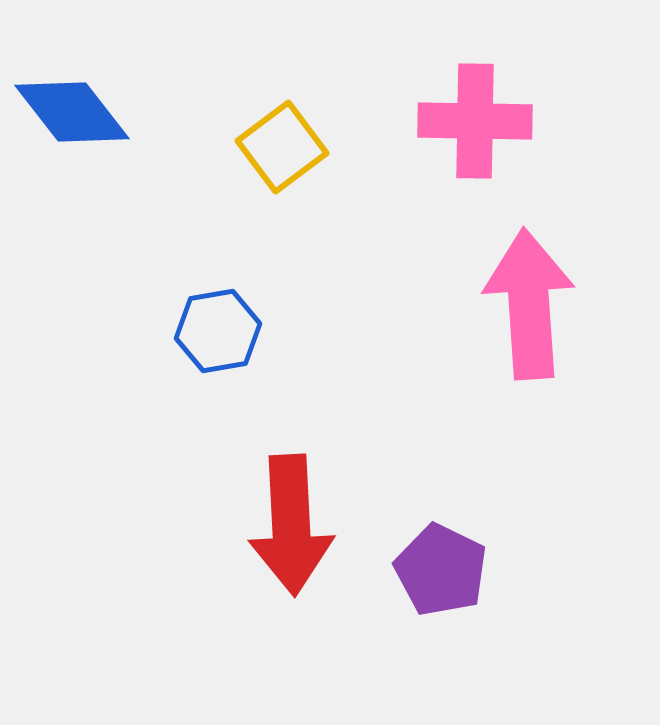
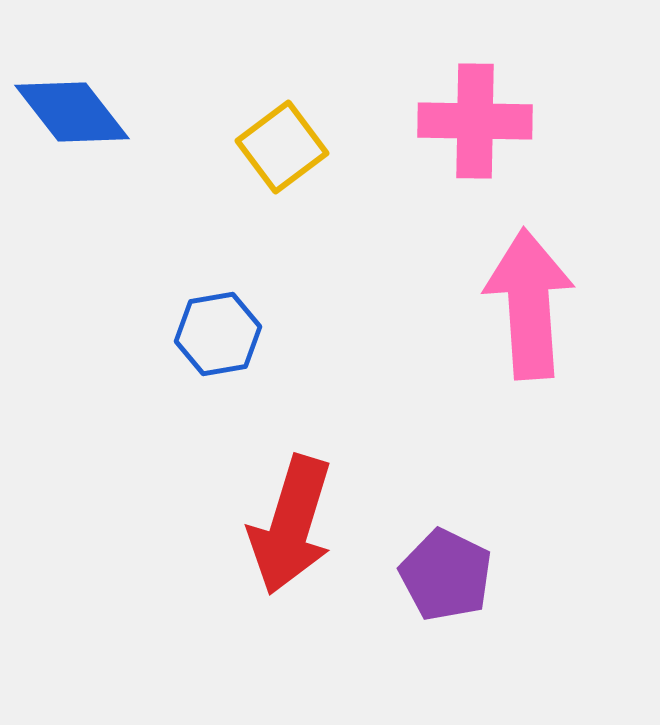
blue hexagon: moved 3 px down
red arrow: rotated 20 degrees clockwise
purple pentagon: moved 5 px right, 5 px down
